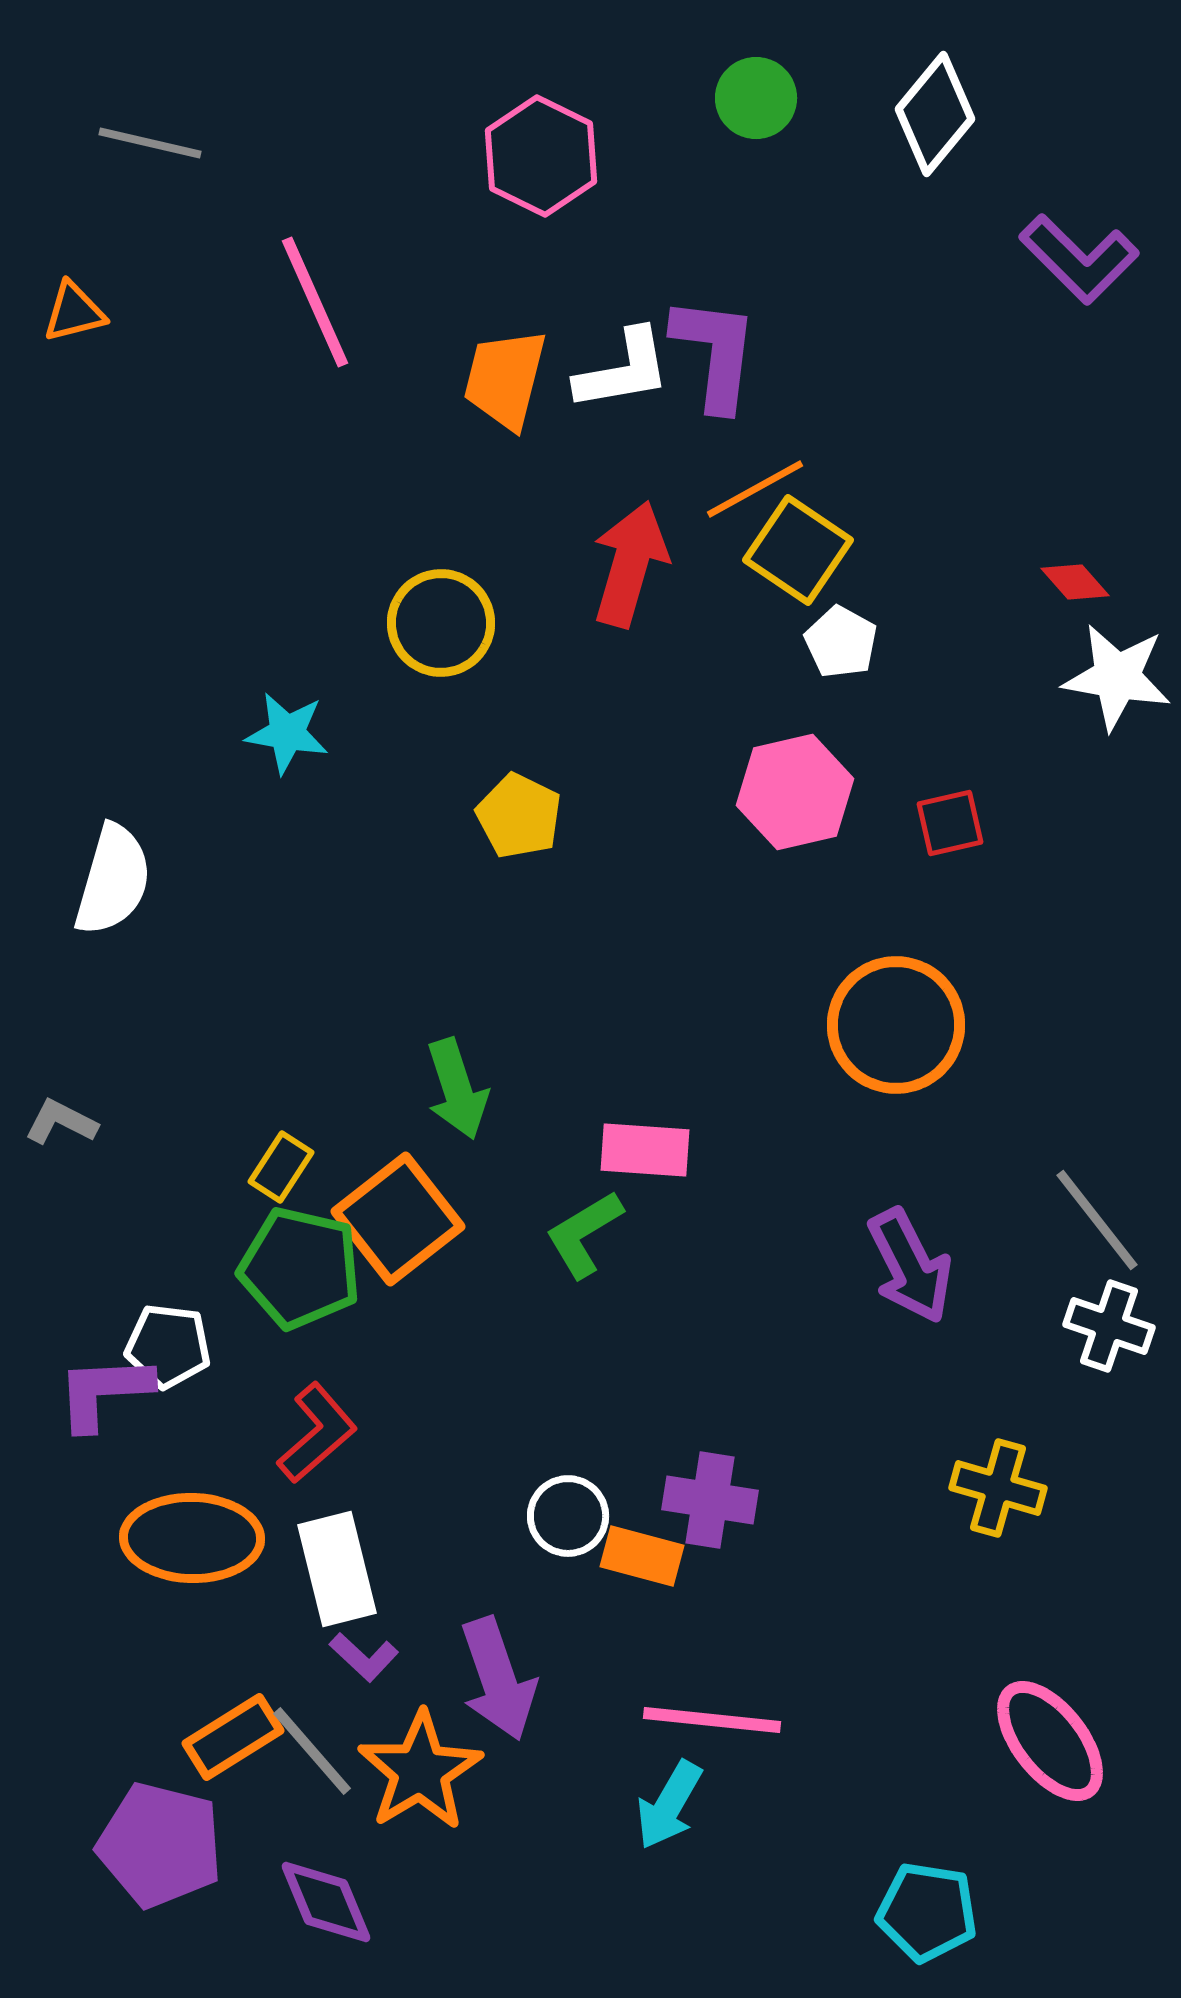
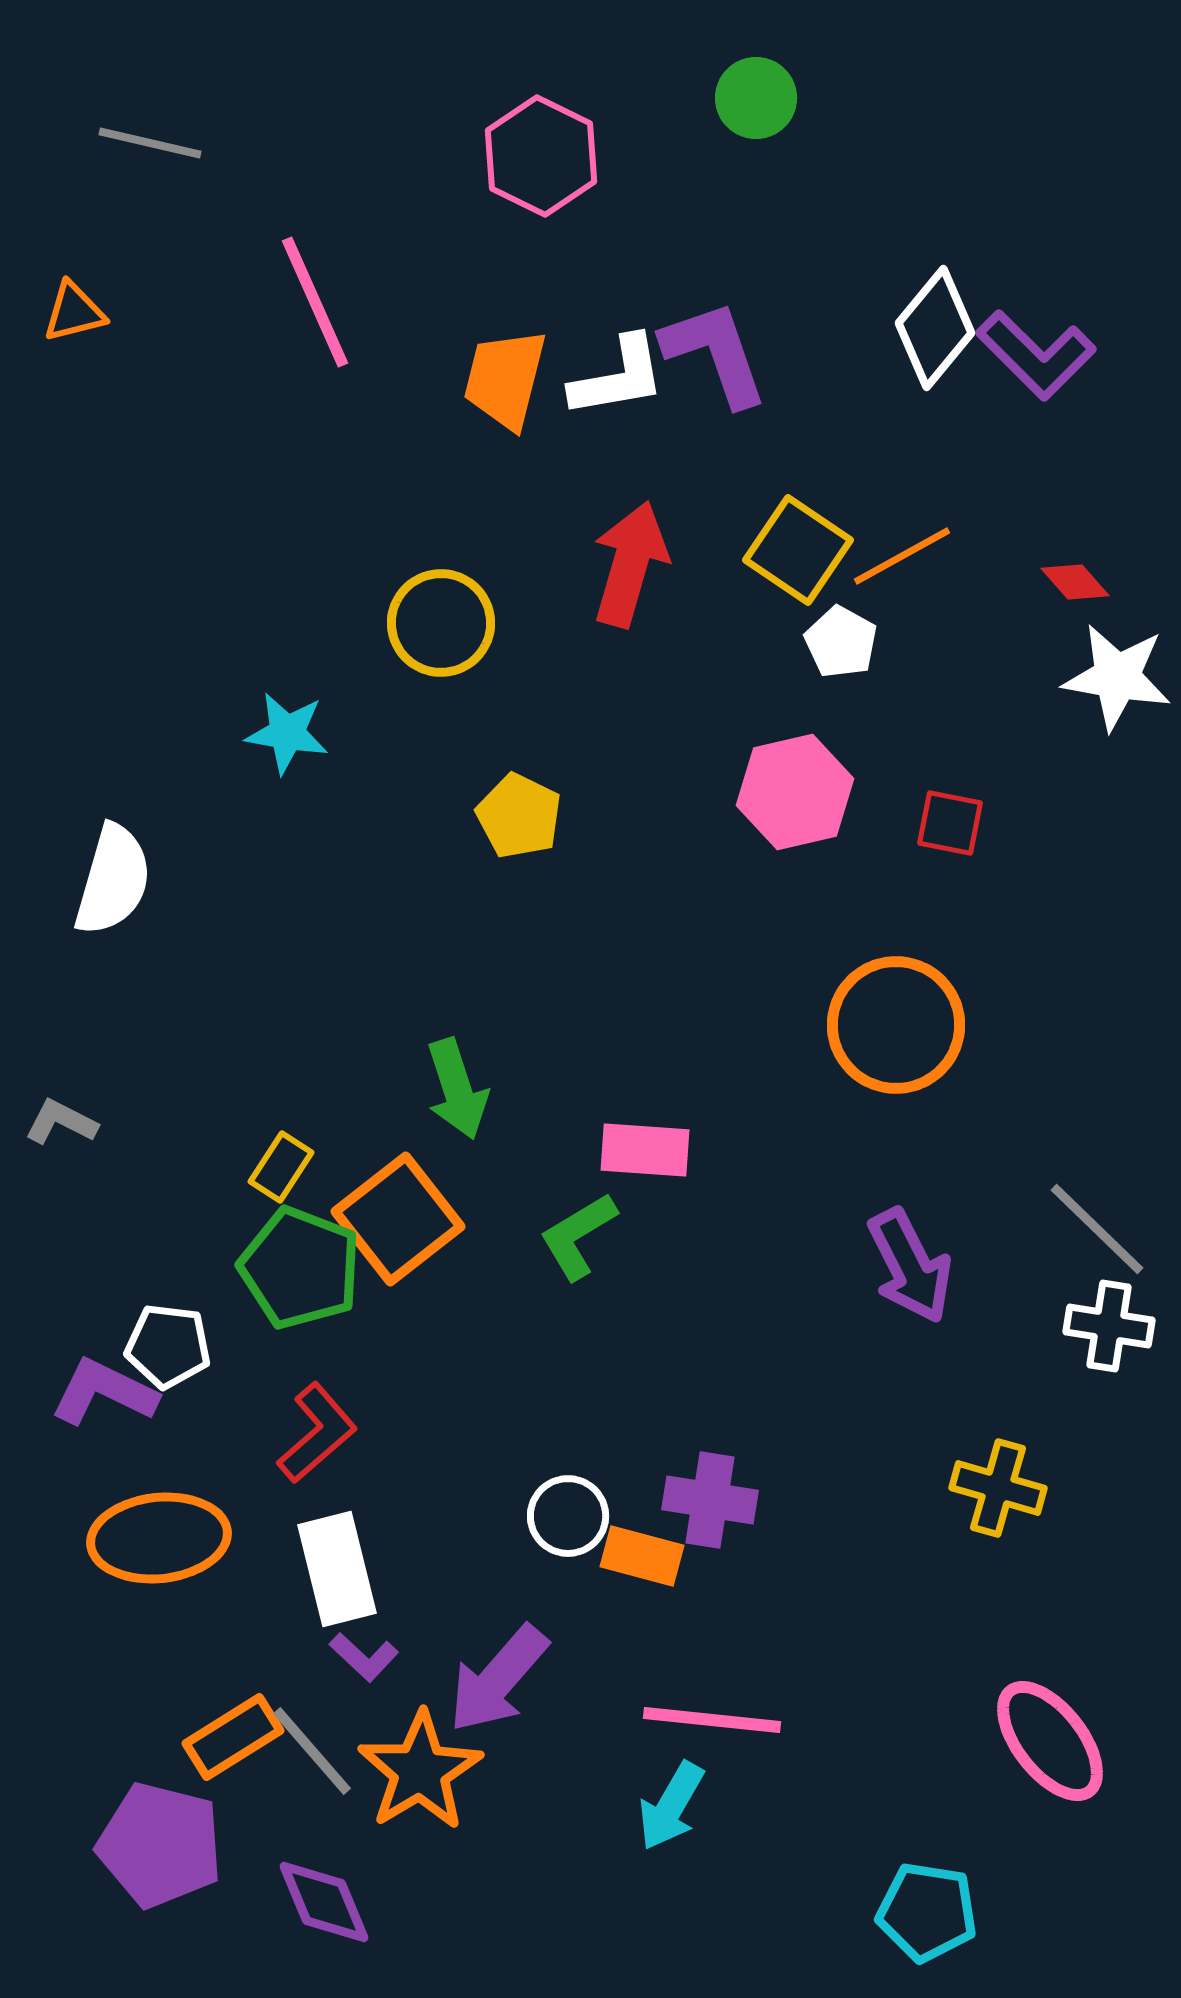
white diamond at (935, 114): moved 214 px down
purple L-shape at (1079, 259): moved 43 px left, 96 px down
purple L-shape at (715, 353): rotated 26 degrees counterclockwise
white L-shape at (623, 370): moved 5 px left, 7 px down
orange line at (755, 489): moved 147 px right, 67 px down
red square at (950, 823): rotated 24 degrees clockwise
gray line at (1097, 1220): moved 9 px down; rotated 8 degrees counterclockwise
green L-shape at (584, 1234): moved 6 px left, 2 px down
green pentagon at (300, 1268): rotated 8 degrees clockwise
white cross at (1109, 1326): rotated 10 degrees counterclockwise
purple L-shape at (104, 1392): rotated 29 degrees clockwise
orange ellipse at (192, 1538): moved 33 px left; rotated 7 degrees counterclockwise
purple arrow at (498, 1679): rotated 60 degrees clockwise
cyan arrow at (669, 1805): moved 2 px right, 1 px down
purple diamond at (326, 1902): moved 2 px left
